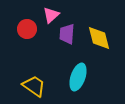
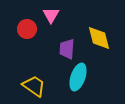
pink triangle: rotated 18 degrees counterclockwise
purple trapezoid: moved 15 px down
